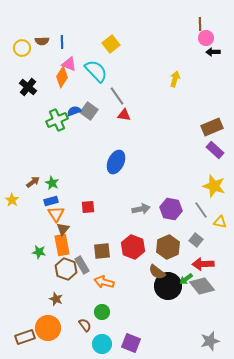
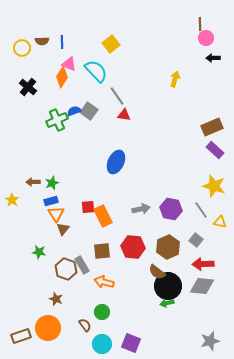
black arrow at (213, 52): moved 6 px down
brown arrow at (33, 182): rotated 144 degrees counterclockwise
green star at (52, 183): rotated 24 degrees clockwise
orange rectangle at (62, 245): moved 41 px right, 29 px up; rotated 15 degrees counterclockwise
red hexagon at (133, 247): rotated 15 degrees counterclockwise
green arrow at (186, 279): moved 19 px left, 24 px down; rotated 24 degrees clockwise
gray diamond at (202, 286): rotated 45 degrees counterclockwise
brown rectangle at (25, 337): moved 4 px left, 1 px up
